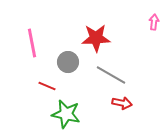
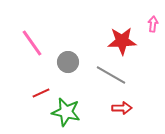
pink arrow: moved 1 px left, 2 px down
red star: moved 26 px right, 3 px down
pink line: rotated 24 degrees counterclockwise
red line: moved 6 px left, 7 px down; rotated 48 degrees counterclockwise
red arrow: moved 5 px down; rotated 12 degrees counterclockwise
green star: moved 2 px up
